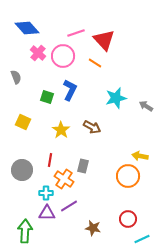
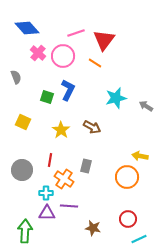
red triangle: rotated 20 degrees clockwise
blue L-shape: moved 2 px left
gray rectangle: moved 3 px right
orange circle: moved 1 px left, 1 px down
purple line: rotated 36 degrees clockwise
cyan line: moved 3 px left
